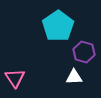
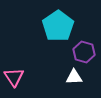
pink triangle: moved 1 px left, 1 px up
